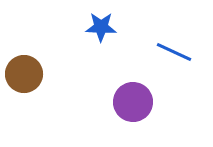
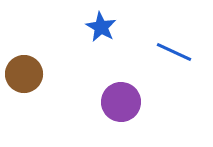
blue star: rotated 28 degrees clockwise
purple circle: moved 12 px left
